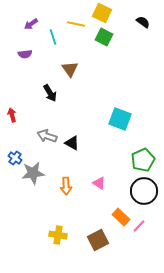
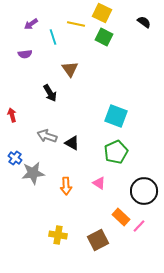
black semicircle: moved 1 px right
cyan square: moved 4 px left, 3 px up
green pentagon: moved 27 px left, 8 px up
